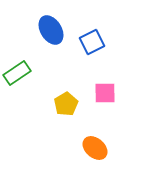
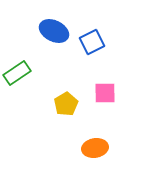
blue ellipse: moved 3 px right, 1 px down; rotated 32 degrees counterclockwise
orange ellipse: rotated 50 degrees counterclockwise
